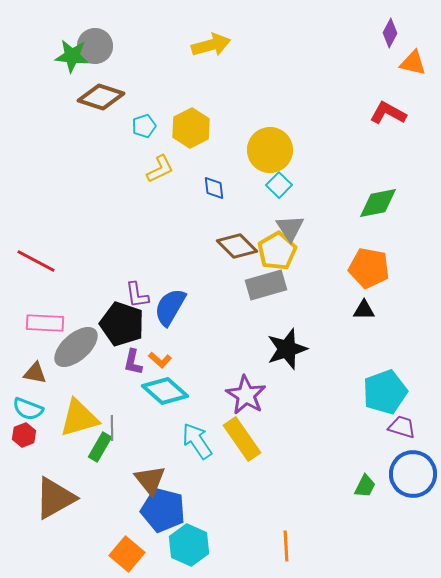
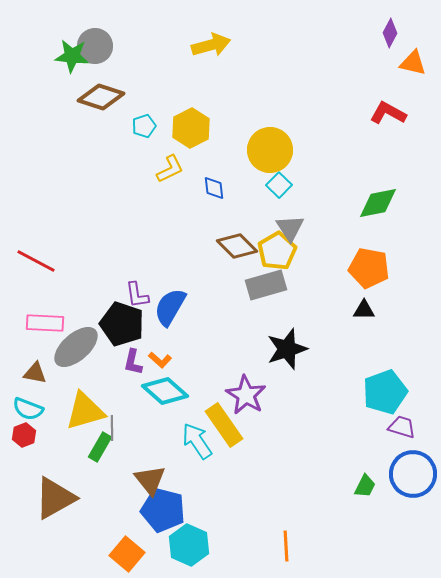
yellow L-shape at (160, 169): moved 10 px right
yellow triangle at (79, 418): moved 6 px right, 7 px up
yellow rectangle at (242, 439): moved 18 px left, 14 px up
